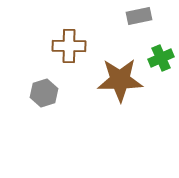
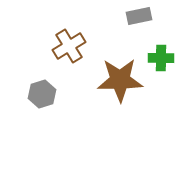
brown cross: rotated 32 degrees counterclockwise
green cross: rotated 25 degrees clockwise
gray hexagon: moved 2 px left, 1 px down
